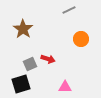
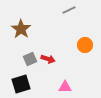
brown star: moved 2 px left
orange circle: moved 4 px right, 6 px down
gray square: moved 5 px up
